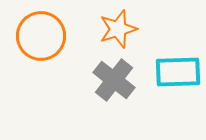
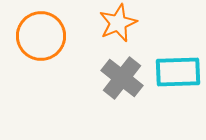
orange star: moved 6 px up; rotated 6 degrees counterclockwise
gray cross: moved 8 px right, 2 px up
